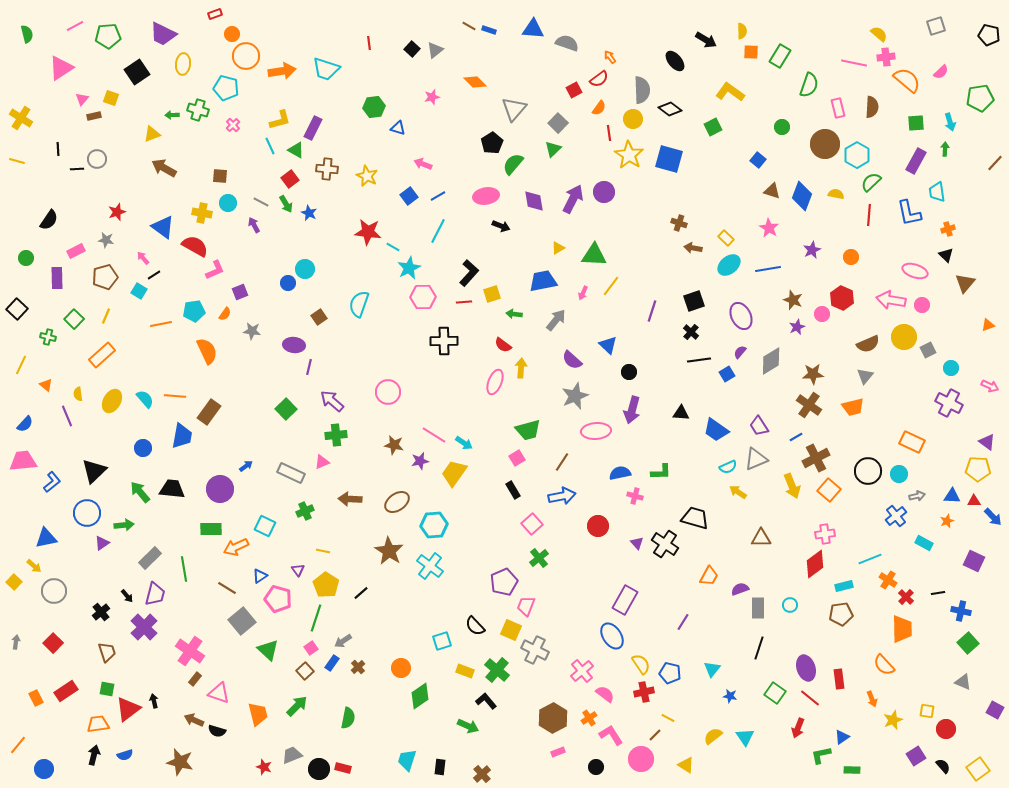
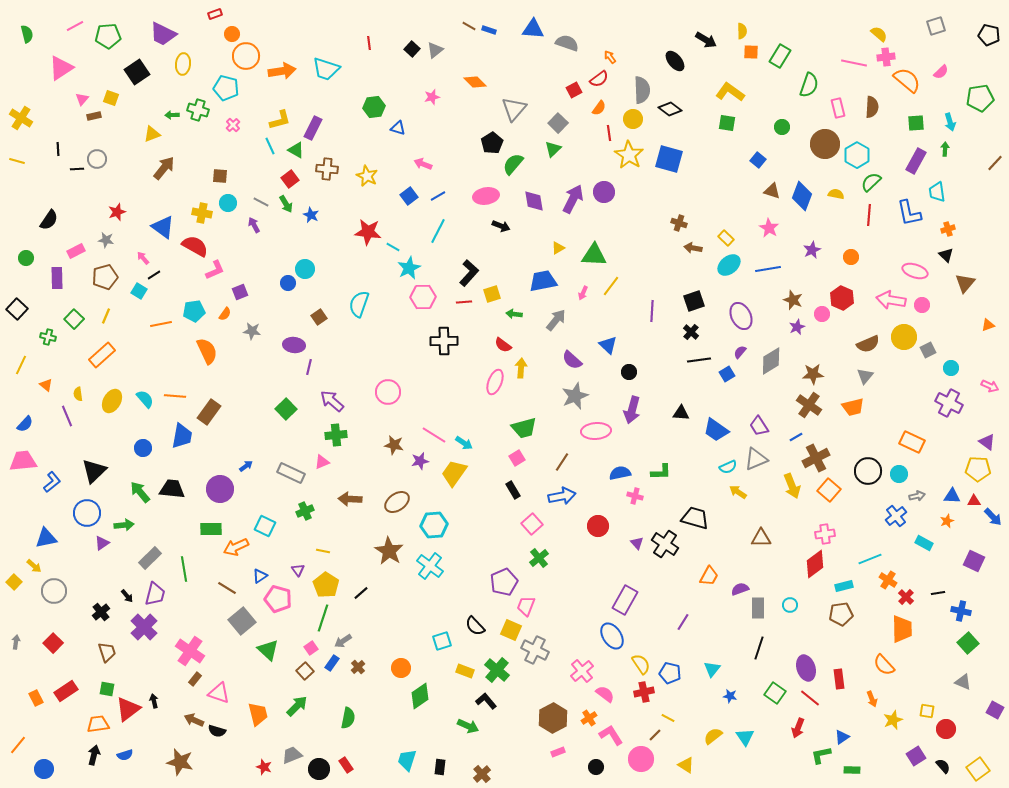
green square at (713, 127): moved 14 px right, 4 px up; rotated 36 degrees clockwise
brown arrow at (164, 168): rotated 100 degrees clockwise
blue star at (309, 213): moved 2 px right, 2 px down
purple line at (652, 311): rotated 15 degrees counterclockwise
green trapezoid at (528, 430): moved 4 px left, 2 px up
green line at (316, 618): moved 7 px right
red rectangle at (343, 768): moved 3 px right, 3 px up; rotated 42 degrees clockwise
